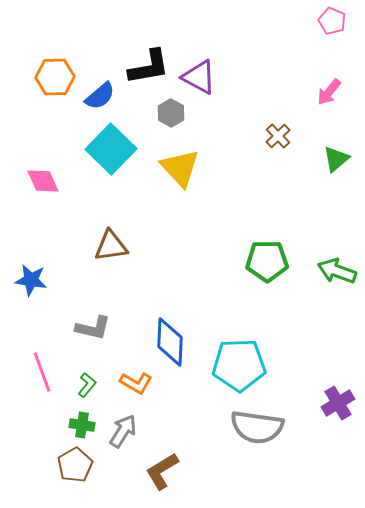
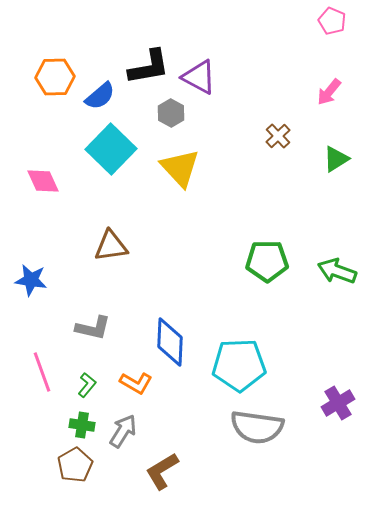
green triangle: rotated 8 degrees clockwise
